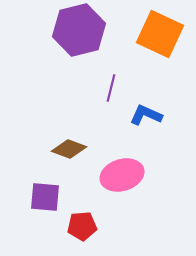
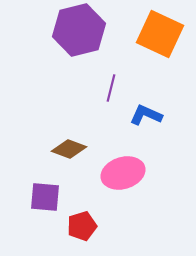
pink ellipse: moved 1 px right, 2 px up
red pentagon: rotated 12 degrees counterclockwise
